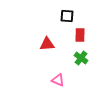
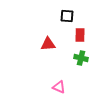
red triangle: moved 1 px right
green cross: rotated 24 degrees counterclockwise
pink triangle: moved 1 px right, 7 px down
